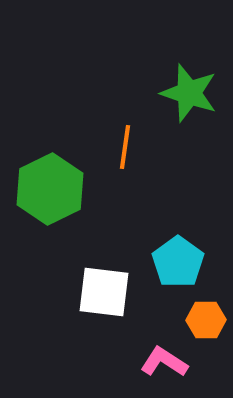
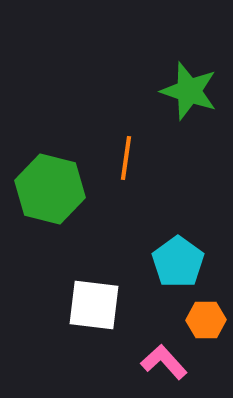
green star: moved 2 px up
orange line: moved 1 px right, 11 px down
green hexagon: rotated 20 degrees counterclockwise
white square: moved 10 px left, 13 px down
pink L-shape: rotated 15 degrees clockwise
